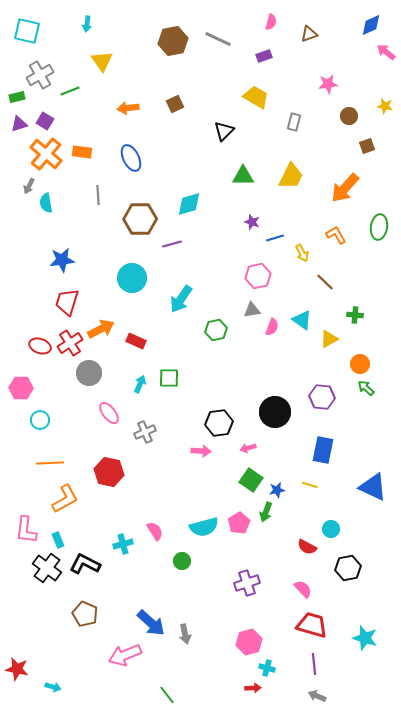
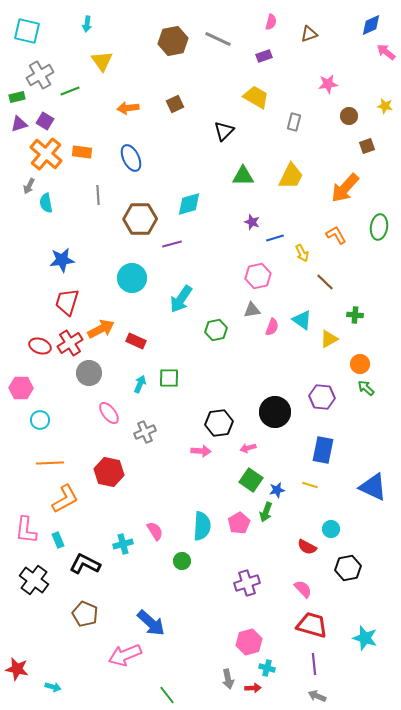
cyan semicircle at (204, 527): moved 2 px left, 1 px up; rotated 72 degrees counterclockwise
black cross at (47, 568): moved 13 px left, 12 px down
gray arrow at (185, 634): moved 43 px right, 45 px down
